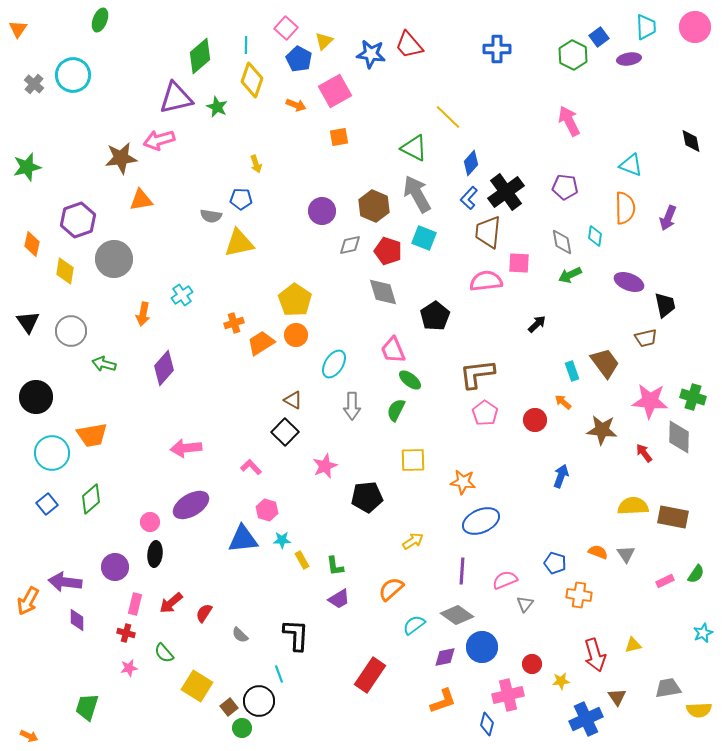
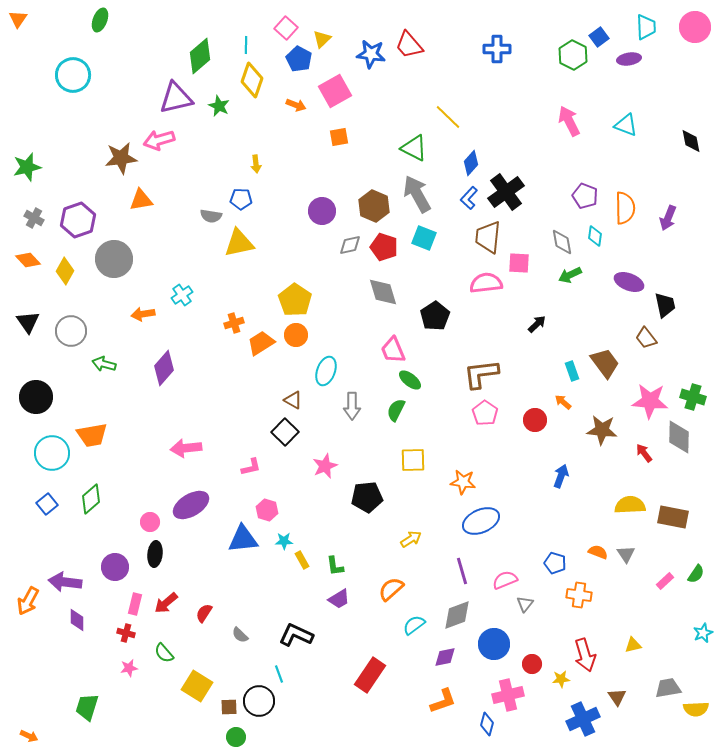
orange triangle at (18, 29): moved 10 px up
yellow triangle at (324, 41): moved 2 px left, 2 px up
gray cross at (34, 84): moved 134 px down; rotated 12 degrees counterclockwise
green star at (217, 107): moved 2 px right, 1 px up
yellow arrow at (256, 164): rotated 12 degrees clockwise
cyan triangle at (631, 165): moved 5 px left, 40 px up
purple pentagon at (565, 187): moved 20 px right, 9 px down; rotated 15 degrees clockwise
brown trapezoid at (488, 232): moved 5 px down
orange diamond at (32, 244): moved 4 px left, 16 px down; rotated 55 degrees counterclockwise
red pentagon at (388, 251): moved 4 px left, 4 px up
yellow diamond at (65, 271): rotated 20 degrees clockwise
pink semicircle at (486, 281): moved 2 px down
orange arrow at (143, 314): rotated 70 degrees clockwise
brown trapezoid at (646, 338): rotated 65 degrees clockwise
cyan ellipse at (334, 364): moved 8 px left, 7 px down; rotated 12 degrees counterclockwise
brown L-shape at (477, 374): moved 4 px right
pink L-shape at (251, 467): rotated 120 degrees clockwise
yellow semicircle at (633, 506): moved 3 px left, 1 px up
cyan star at (282, 540): moved 2 px right, 1 px down
yellow arrow at (413, 541): moved 2 px left, 2 px up
purple line at (462, 571): rotated 20 degrees counterclockwise
pink rectangle at (665, 581): rotated 18 degrees counterclockwise
red arrow at (171, 603): moved 5 px left
gray diamond at (457, 615): rotated 56 degrees counterclockwise
black L-shape at (296, 635): rotated 68 degrees counterclockwise
blue circle at (482, 647): moved 12 px right, 3 px up
red arrow at (595, 655): moved 10 px left
yellow star at (561, 681): moved 2 px up
brown square at (229, 707): rotated 36 degrees clockwise
yellow semicircle at (699, 710): moved 3 px left, 1 px up
blue cross at (586, 719): moved 3 px left
green circle at (242, 728): moved 6 px left, 9 px down
